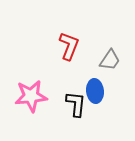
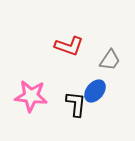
red L-shape: rotated 88 degrees clockwise
blue ellipse: rotated 45 degrees clockwise
pink star: rotated 12 degrees clockwise
